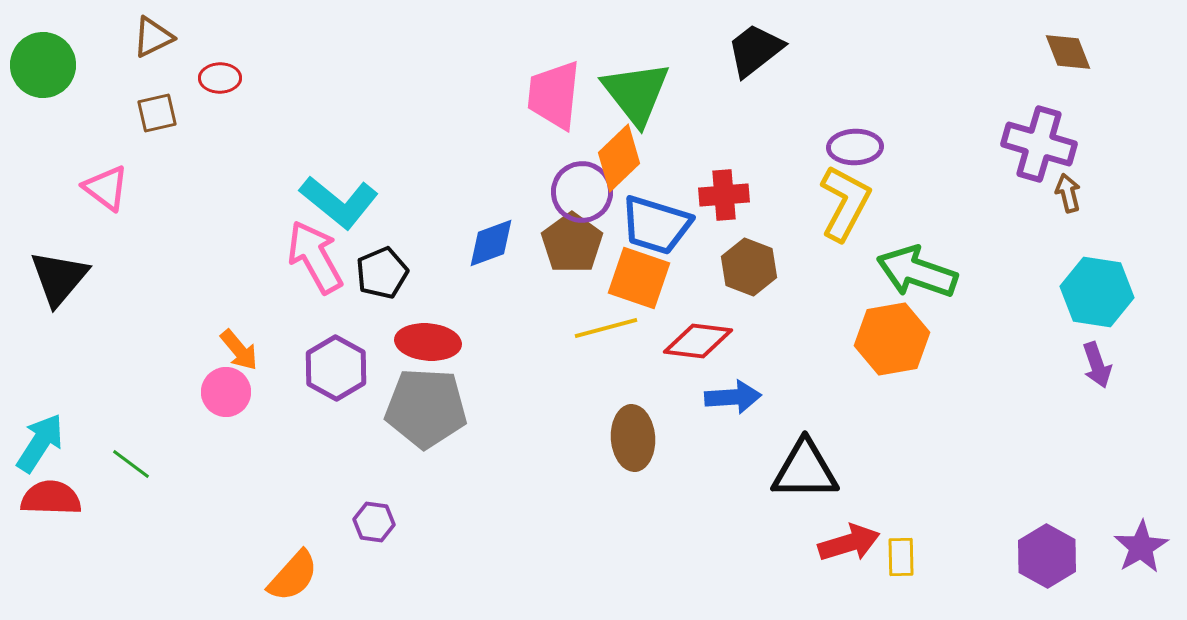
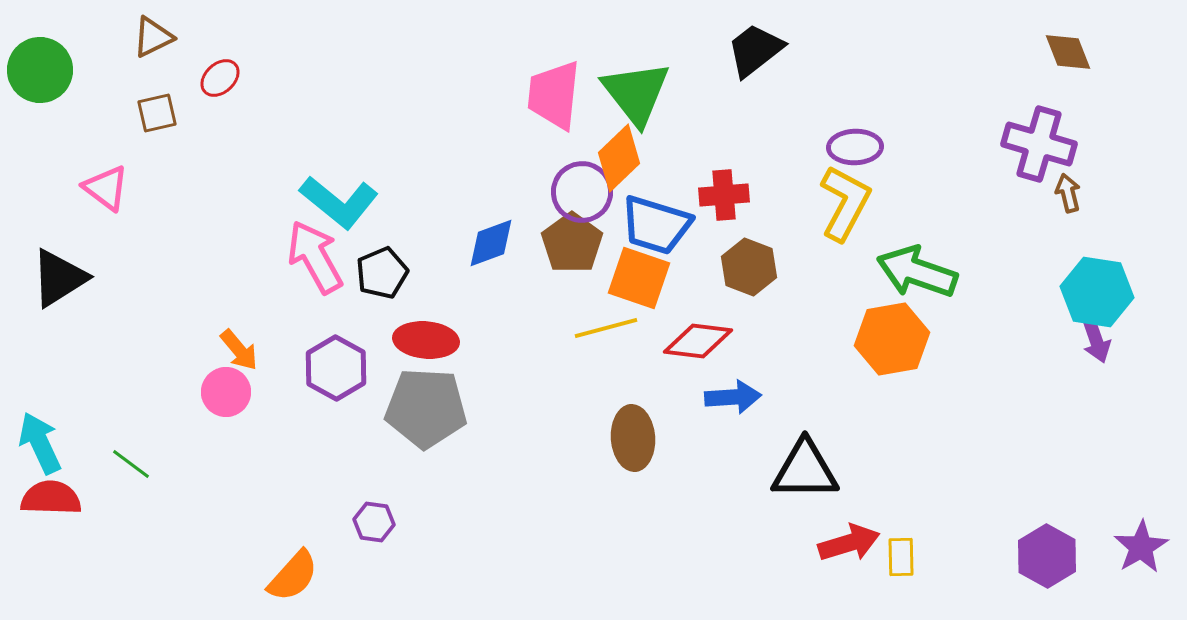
green circle at (43, 65): moved 3 px left, 5 px down
red ellipse at (220, 78): rotated 42 degrees counterclockwise
black triangle at (59, 278): rotated 18 degrees clockwise
red ellipse at (428, 342): moved 2 px left, 2 px up
purple arrow at (1097, 365): moved 1 px left, 25 px up
cyan arrow at (40, 443): rotated 58 degrees counterclockwise
